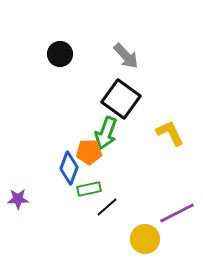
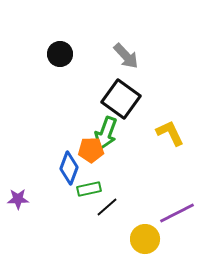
orange pentagon: moved 2 px right, 2 px up
